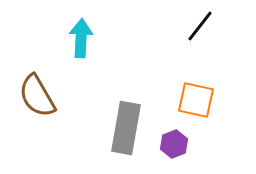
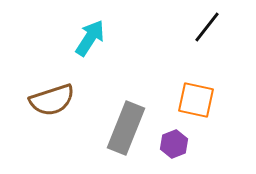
black line: moved 7 px right, 1 px down
cyan arrow: moved 9 px right; rotated 30 degrees clockwise
brown semicircle: moved 15 px right, 4 px down; rotated 78 degrees counterclockwise
gray rectangle: rotated 12 degrees clockwise
